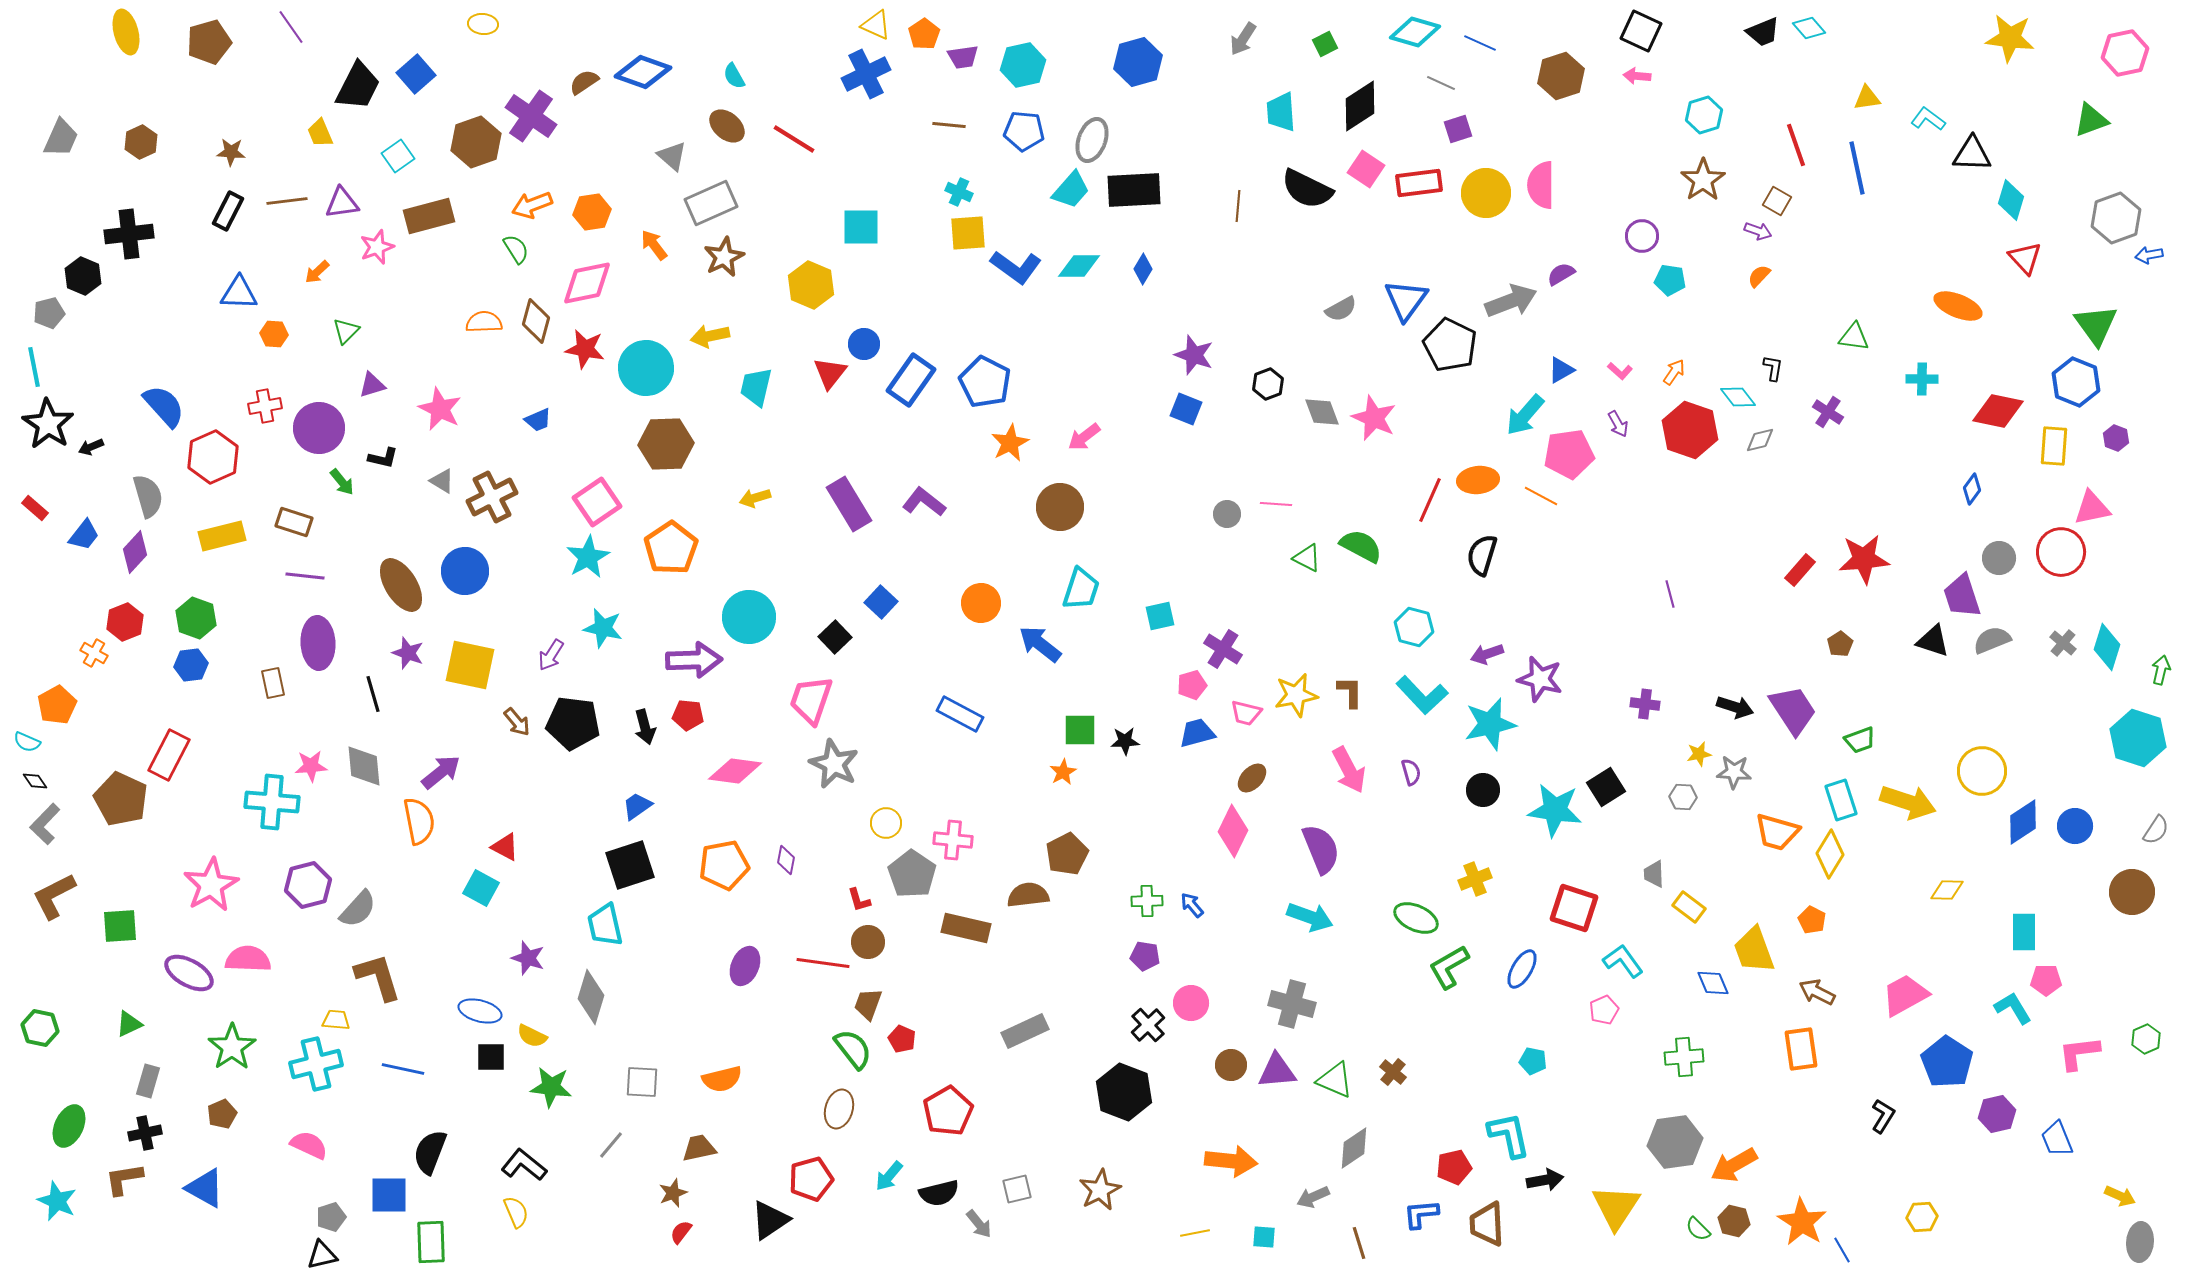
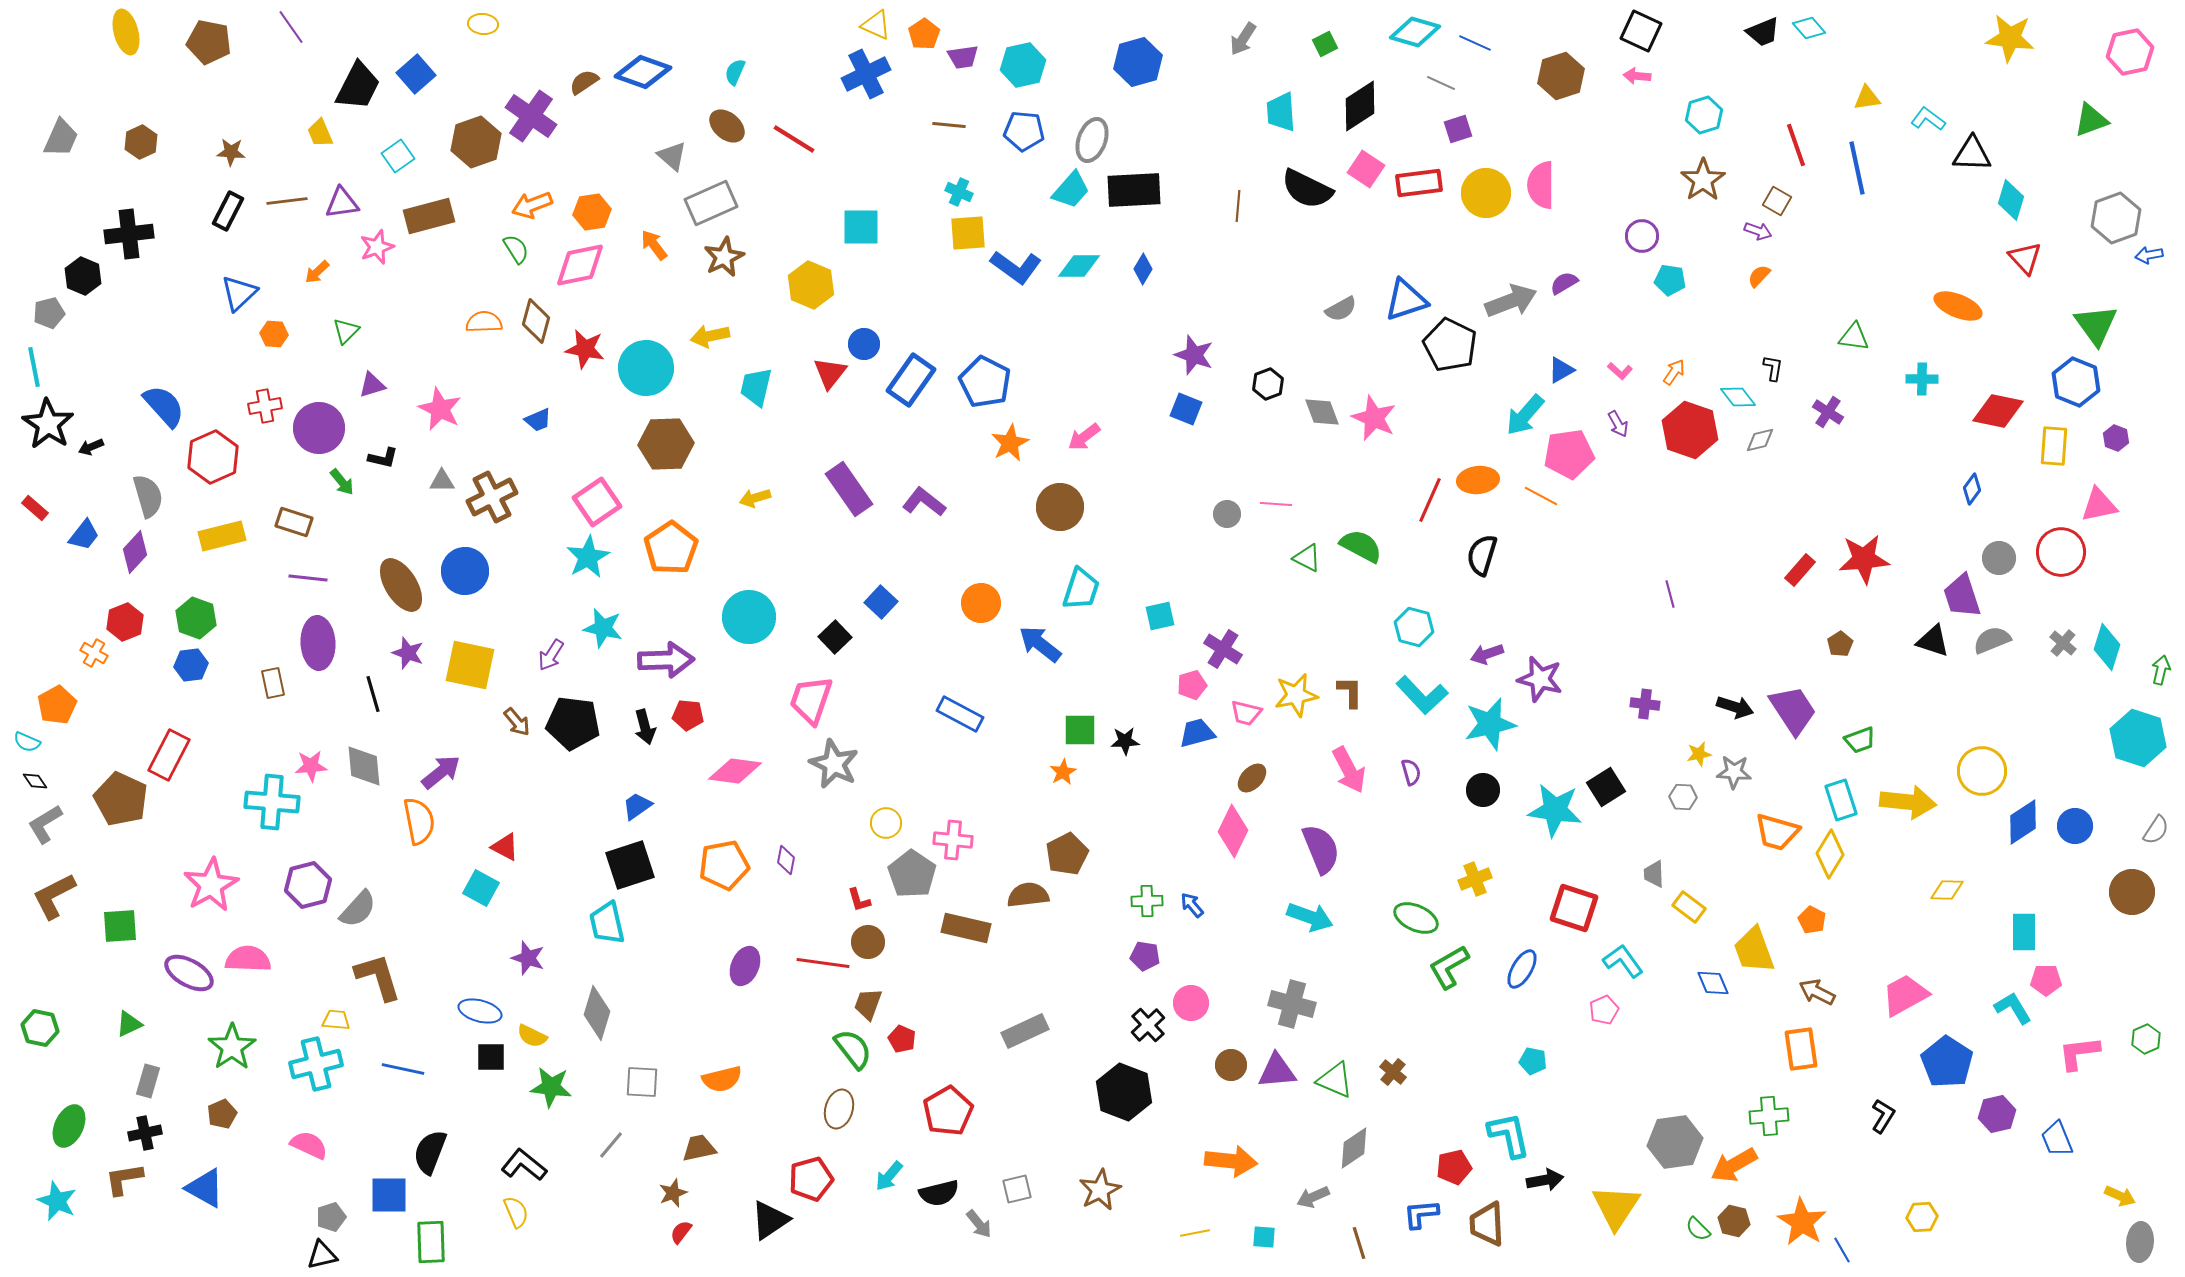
brown pentagon at (209, 42): rotated 27 degrees clockwise
blue line at (1480, 43): moved 5 px left
pink hexagon at (2125, 53): moved 5 px right, 1 px up
cyan semicircle at (734, 76): moved 1 px right, 4 px up; rotated 52 degrees clockwise
purple semicircle at (1561, 274): moved 3 px right, 9 px down
pink diamond at (587, 283): moved 7 px left, 18 px up
blue triangle at (239, 293): rotated 45 degrees counterclockwise
blue triangle at (1406, 300): rotated 36 degrees clockwise
gray triangle at (442, 481): rotated 32 degrees counterclockwise
purple rectangle at (849, 504): moved 15 px up; rotated 4 degrees counterclockwise
pink triangle at (2092, 508): moved 7 px right, 3 px up
purple line at (305, 576): moved 3 px right, 2 px down
purple arrow at (694, 660): moved 28 px left
yellow arrow at (1908, 802): rotated 12 degrees counterclockwise
gray L-shape at (45, 824): rotated 15 degrees clockwise
cyan trapezoid at (605, 925): moved 2 px right, 2 px up
gray diamond at (591, 997): moved 6 px right, 16 px down
green cross at (1684, 1057): moved 85 px right, 59 px down
